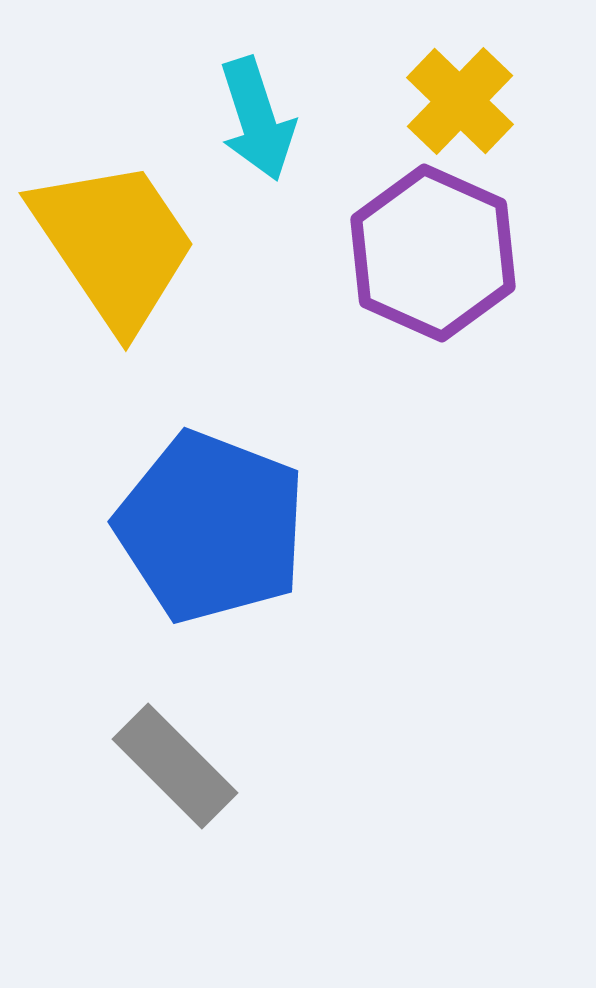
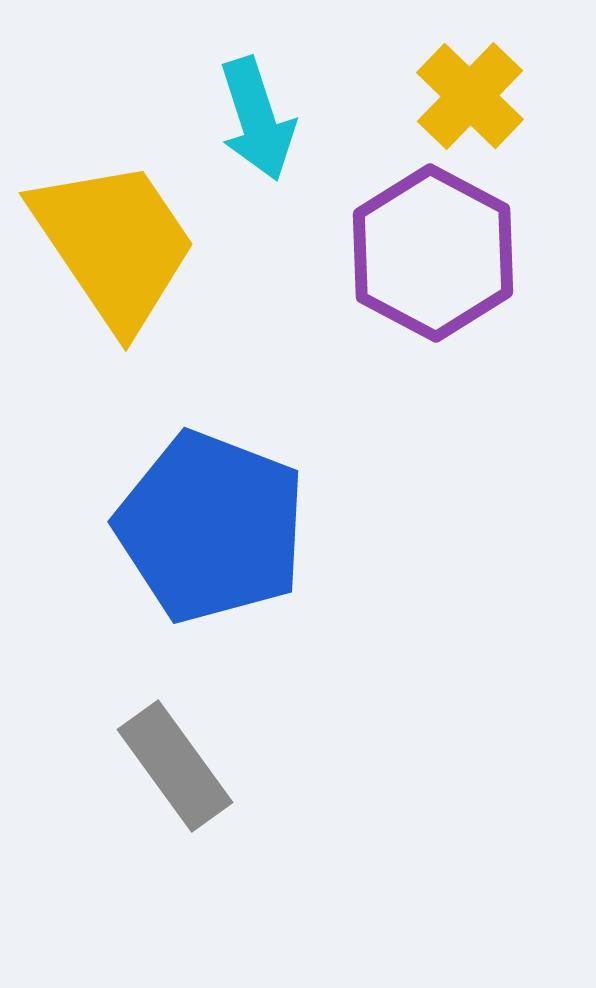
yellow cross: moved 10 px right, 5 px up
purple hexagon: rotated 4 degrees clockwise
gray rectangle: rotated 9 degrees clockwise
